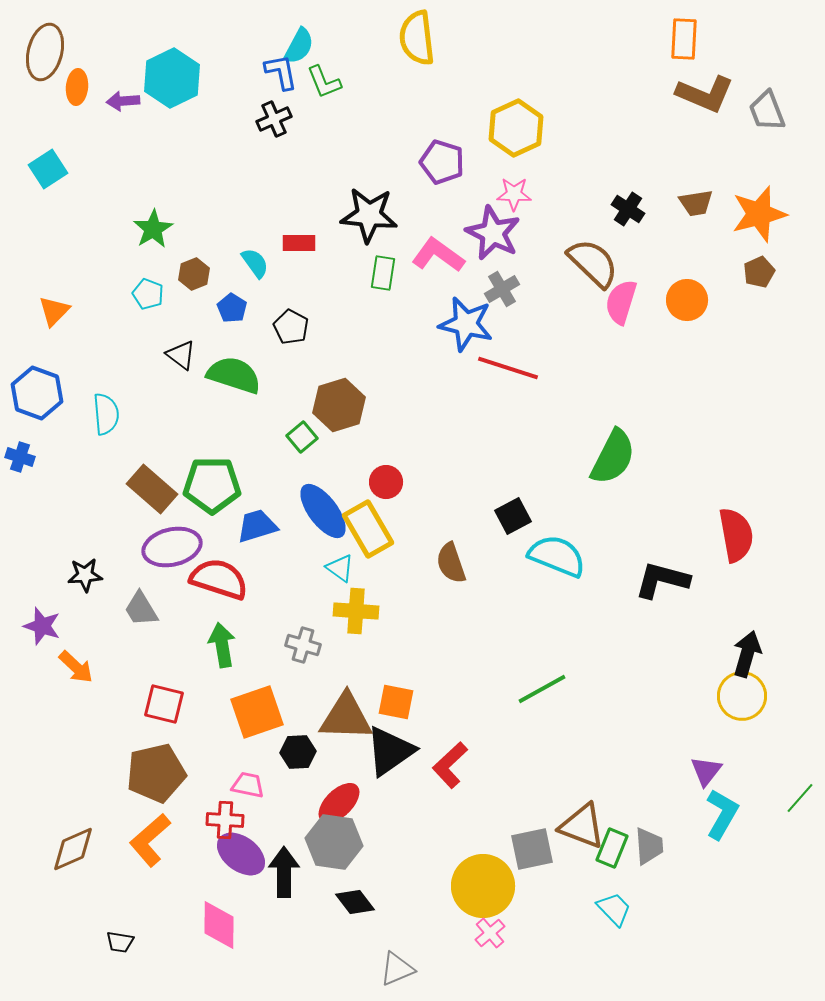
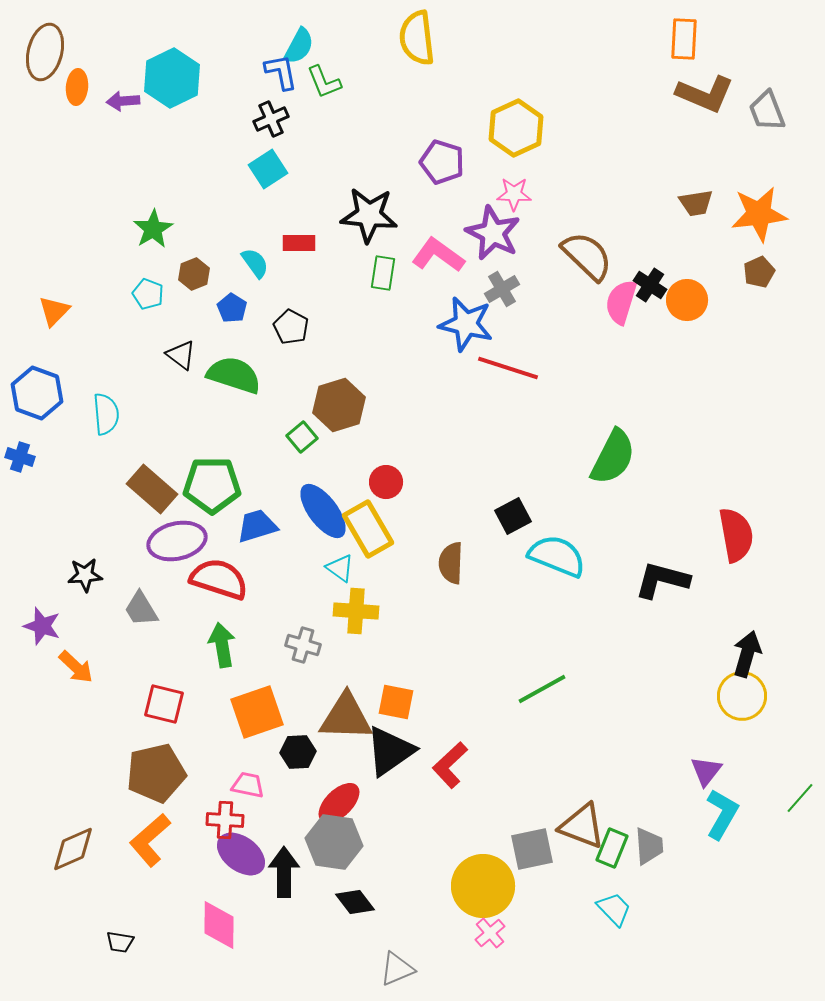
black cross at (274, 119): moved 3 px left
cyan square at (48, 169): moved 220 px right
black cross at (628, 209): moved 22 px right, 76 px down
orange star at (759, 214): rotated 8 degrees clockwise
brown semicircle at (593, 263): moved 6 px left, 7 px up
purple ellipse at (172, 547): moved 5 px right, 6 px up
brown semicircle at (451, 563): rotated 21 degrees clockwise
